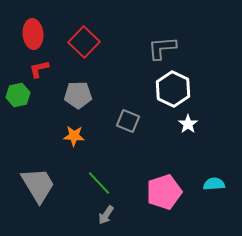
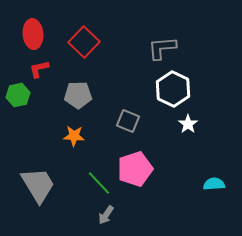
pink pentagon: moved 29 px left, 23 px up
